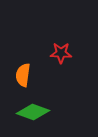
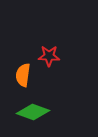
red star: moved 12 px left, 3 px down
